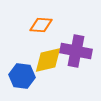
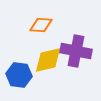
blue hexagon: moved 3 px left, 1 px up
